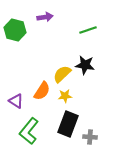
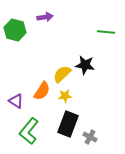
green line: moved 18 px right, 2 px down; rotated 24 degrees clockwise
gray cross: rotated 24 degrees clockwise
